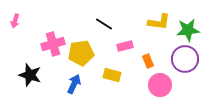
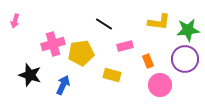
blue arrow: moved 11 px left, 1 px down
